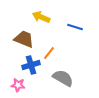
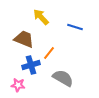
yellow arrow: rotated 24 degrees clockwise
